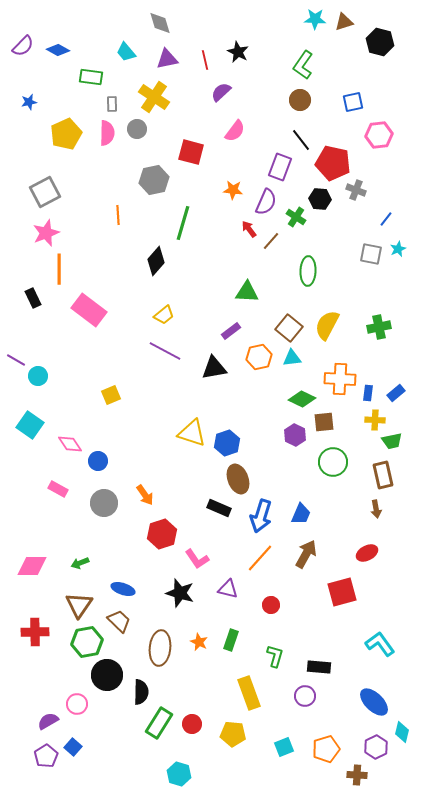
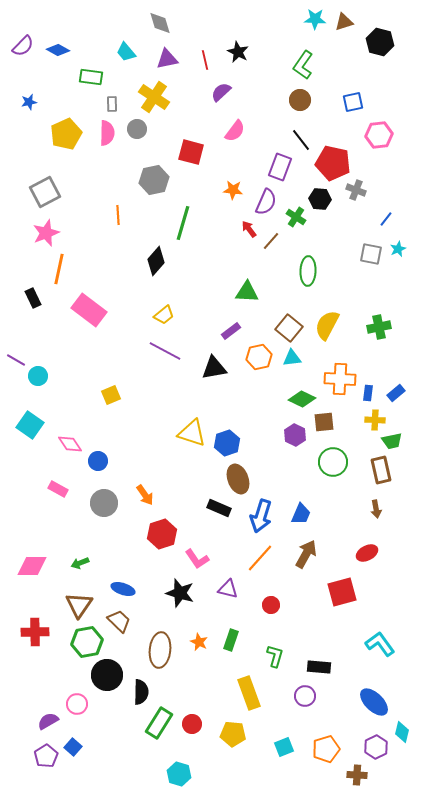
orange line at (59, 269): rotated 12 degrees clockwise
brown rectangle at (383, 475): moved 2 px left, 5 px up
brown ellipse at (160, 648): moved 2 px down
